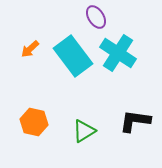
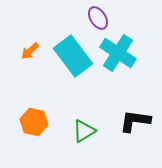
purple ellipse: moved 2 px right, 1 px down
orange arrow: moved 2 px down
